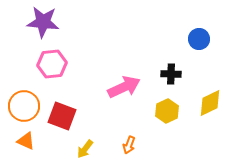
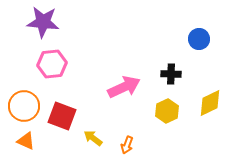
orange arrow: moved 2 px left
yellow arrow: moved 8 px right, 11 px up; rotated 90 degrees clockwise
